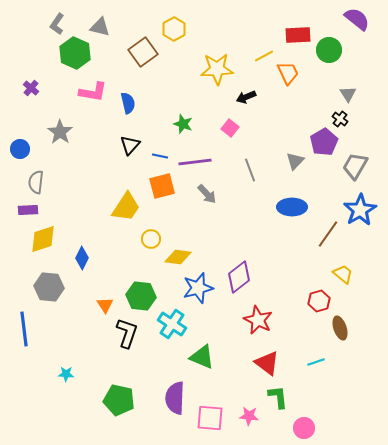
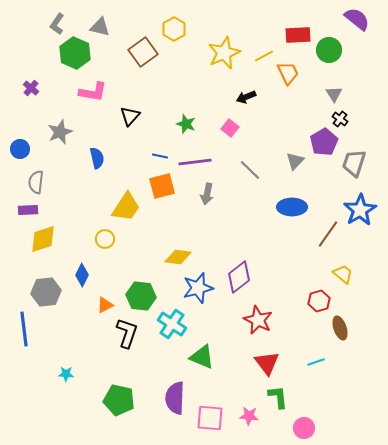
yellow star at (217, 69): moved 7 px right, 16 px up; rotated 20 degrees counterclockwise
gray triangle at (348, 94): moved 14 px left
blue semicircle at (128, 103): moved 31 px left, 55 px down
green star at (183, 124): moved 3 px right
gray star at (60, 132): rotated 15 degrees clockwise
black triangle at (130, 145): moved 29 px up
gray trapezoid at (355, 166): moved 1 px left, 3 px up; rotated 12 degrees counterclockwise
gray line at (250, 170): rotated 25 degrees counterclockwise
gray arrow at (207, 194): rotated 55 degrees clockwise
yellow circle at (151, 239): moved 46 px left
blue diamond at (82, 258): moved 17 px down
gray hexagon at (49, 287): moved 3 px left, 5 px down; rotated 12 degrees counterclockwise
orange triangle at (105, 305): rotated 36 degrees clockwise
red triangle at (267, 363): rotated 16 degrees clockwise
